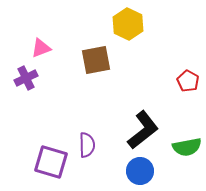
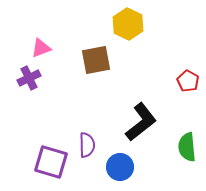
purple cross: moved 3 px right
black L-shape: moved 2 px left, 8 px up
green semicircle: rotated 96 degrees clockwise
blue circle: moved 20 px left, 4 px up
